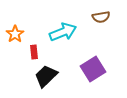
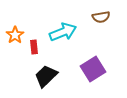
orange star: moved 1 px down
red rectangle: moved 5 px up
